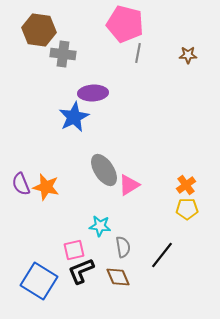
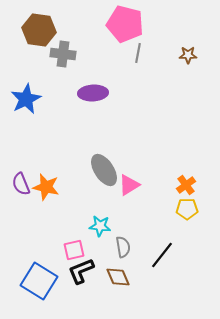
blue star: moved 48 px left, 18 px up
